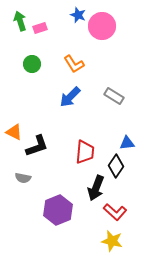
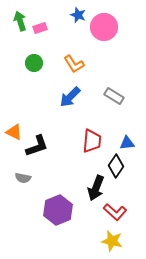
pink circle: moved 2 px right, 1 px down
green circle: moved 2 px right, 1 px up
red trapezoid: moved 7 px right, 11 px up
